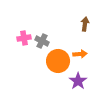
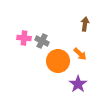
pink cross: rotated 16 degrees clockwise
orange arrow: rotated 48 degrees clockwise
purple star: moved 3 px down
